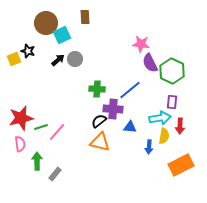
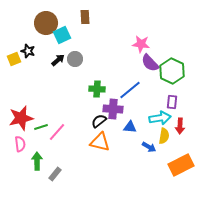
purple semicircle: rotated 18 degrees counterclockwise
blue arrow: rotated 64 degrees counterclockwise
